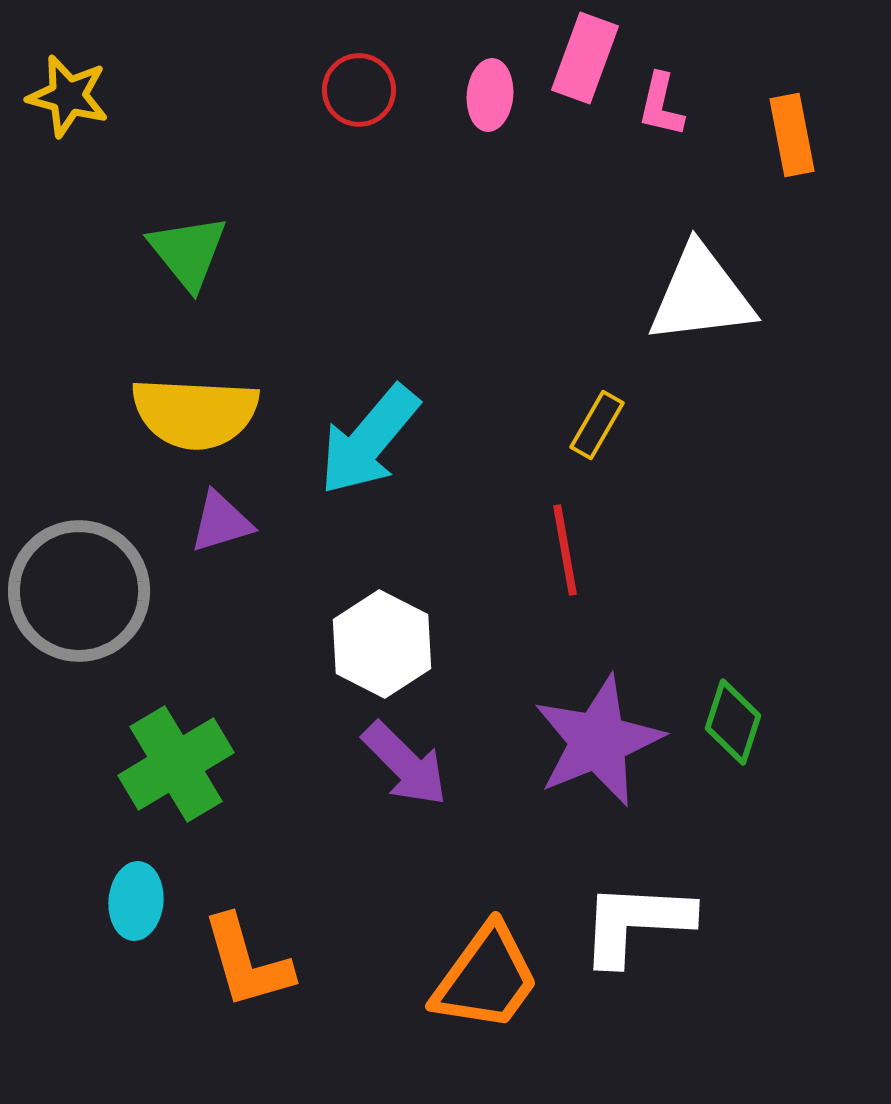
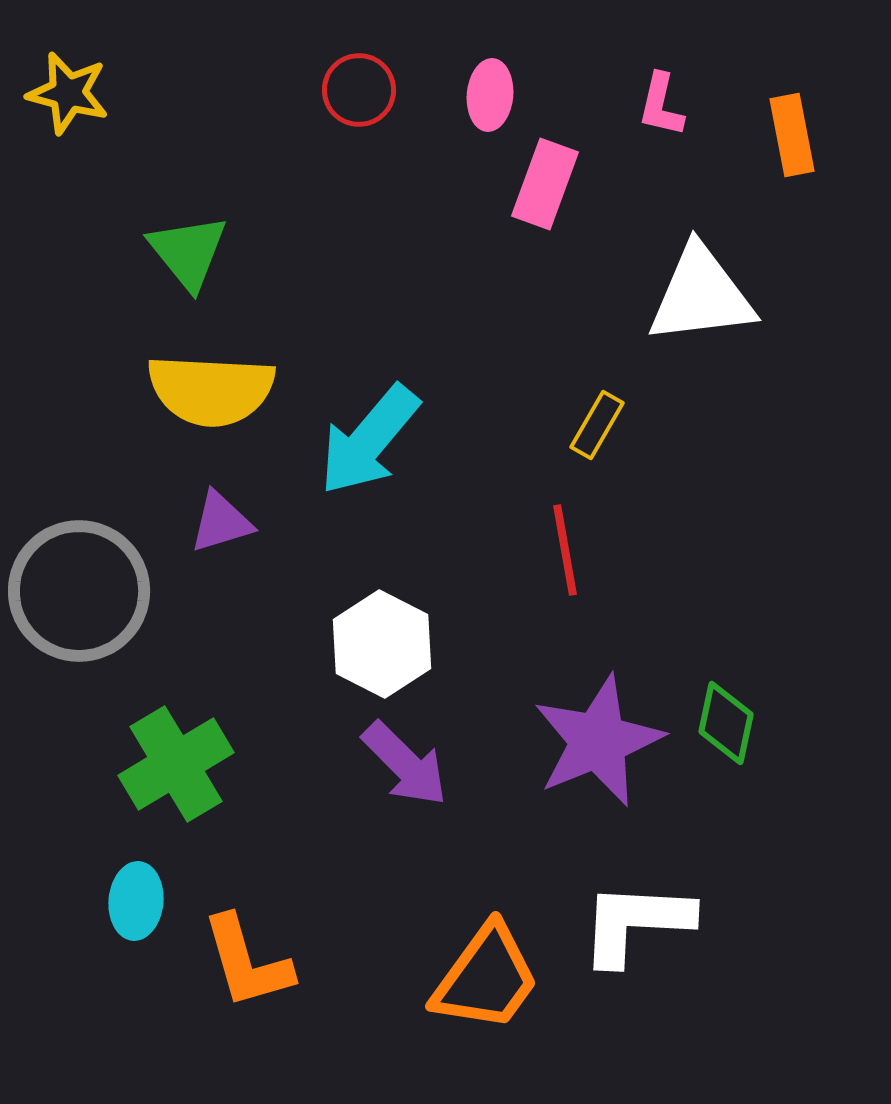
pink rectangle: moved 40 px left, 126 px down
yellow star: moved 3 px up
yellow semicircle: moved 16 px right, 23 px up
green diamond: moved 7 px left, 1 px down; rotated 6 degrees counterclockwise
